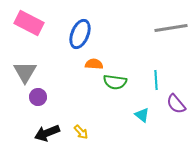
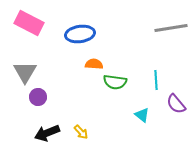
blue ellipse: rotated 60 degrees clockwise
